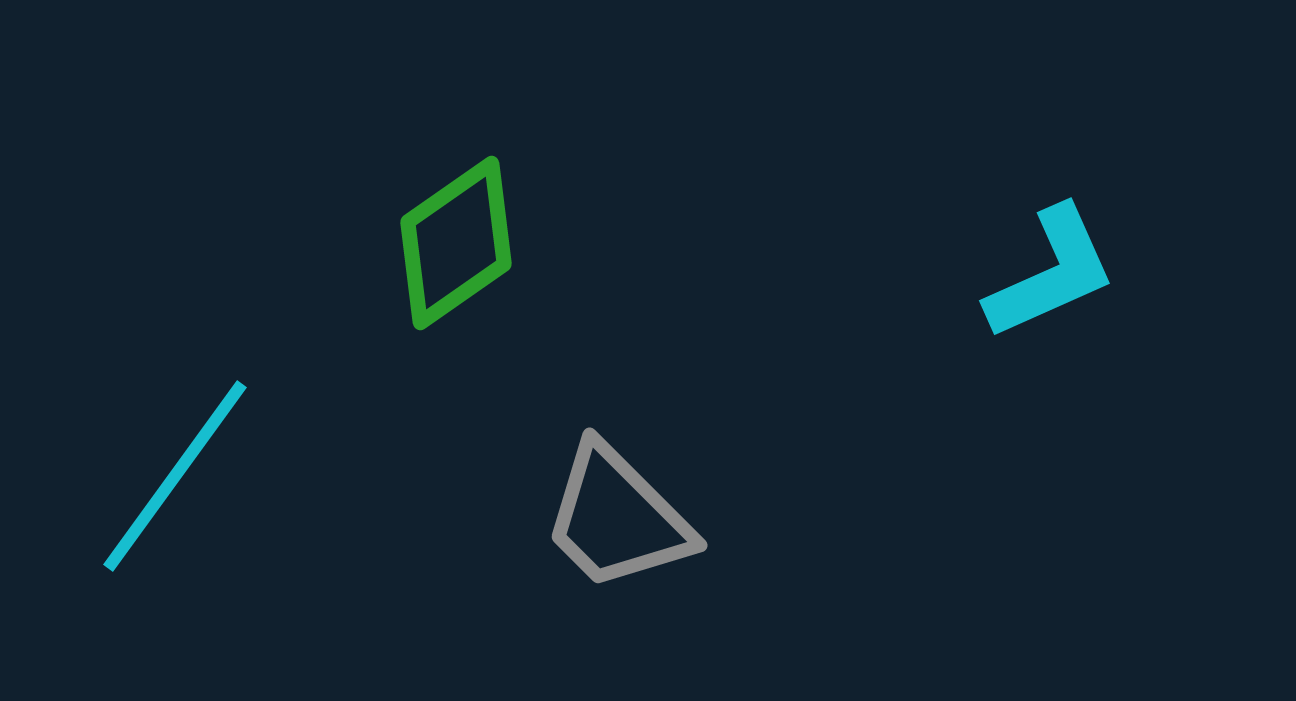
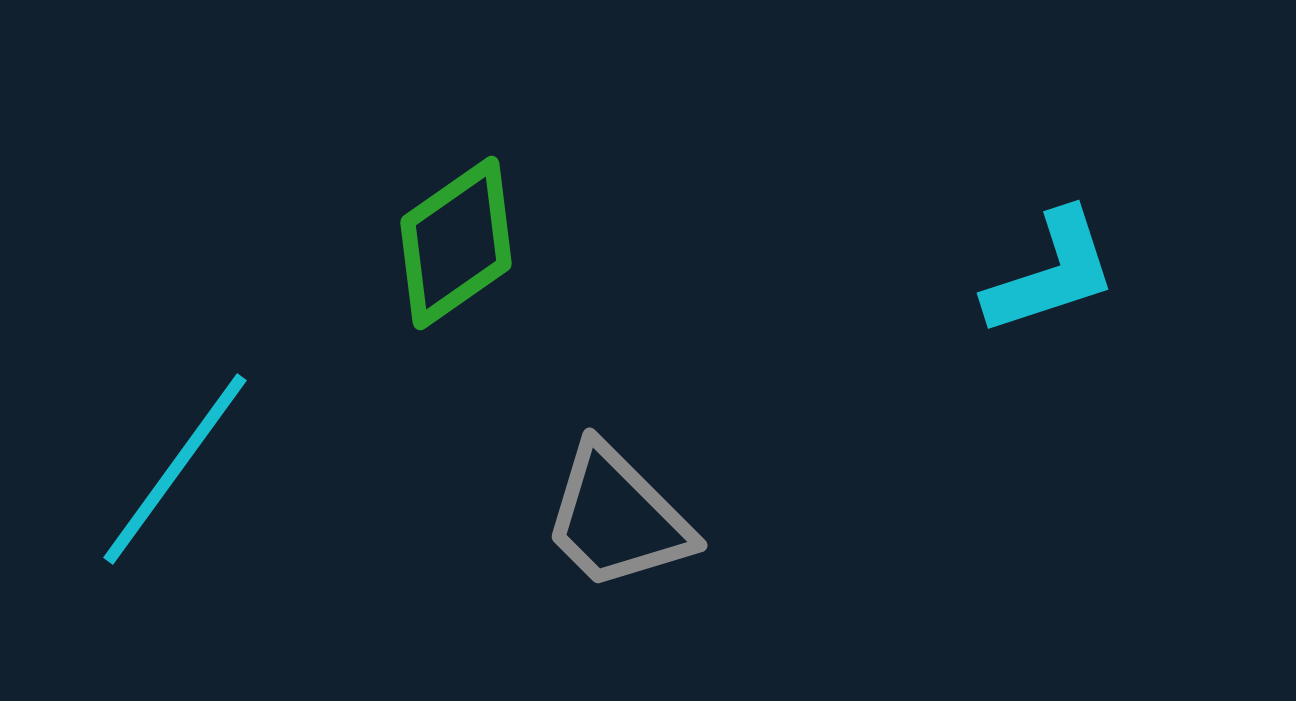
cyan L-shape: rotated 6 degrees clockwise
cyan line: moved 7 px up
